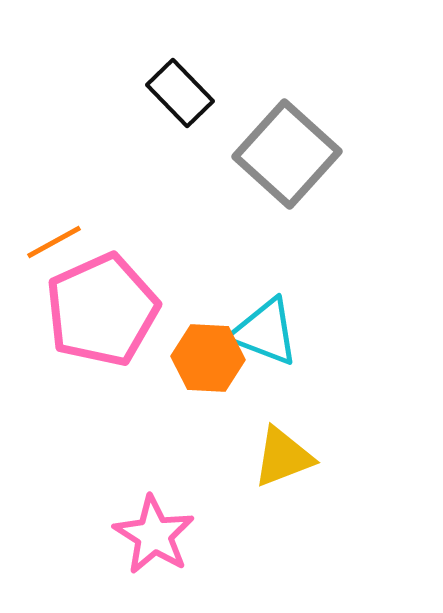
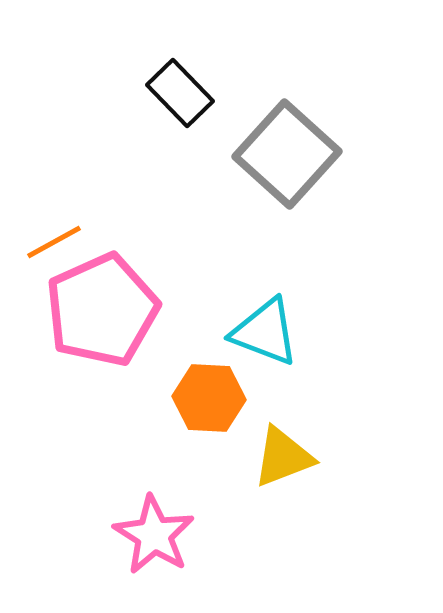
orange hexagon: moved 1 px right, 40 px down
